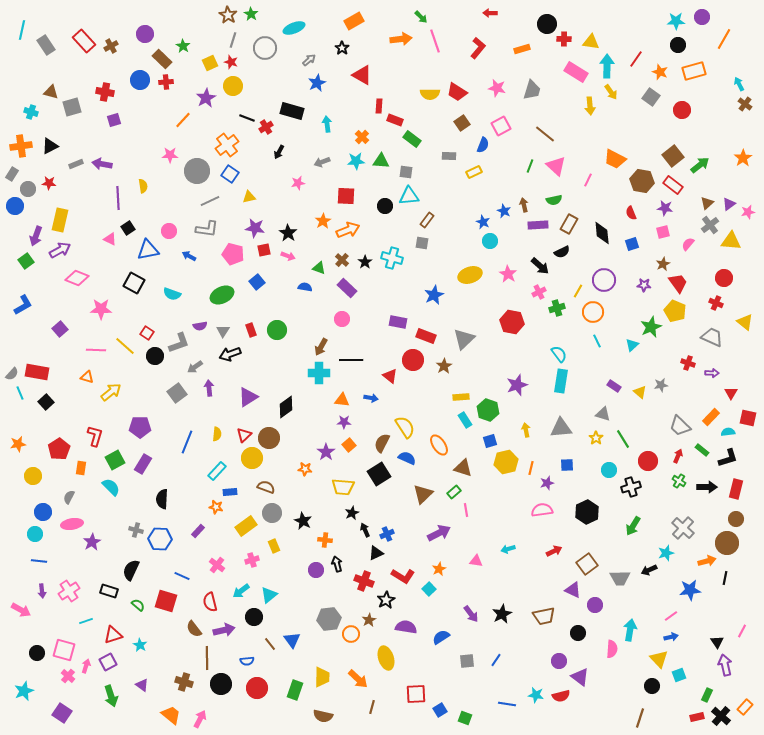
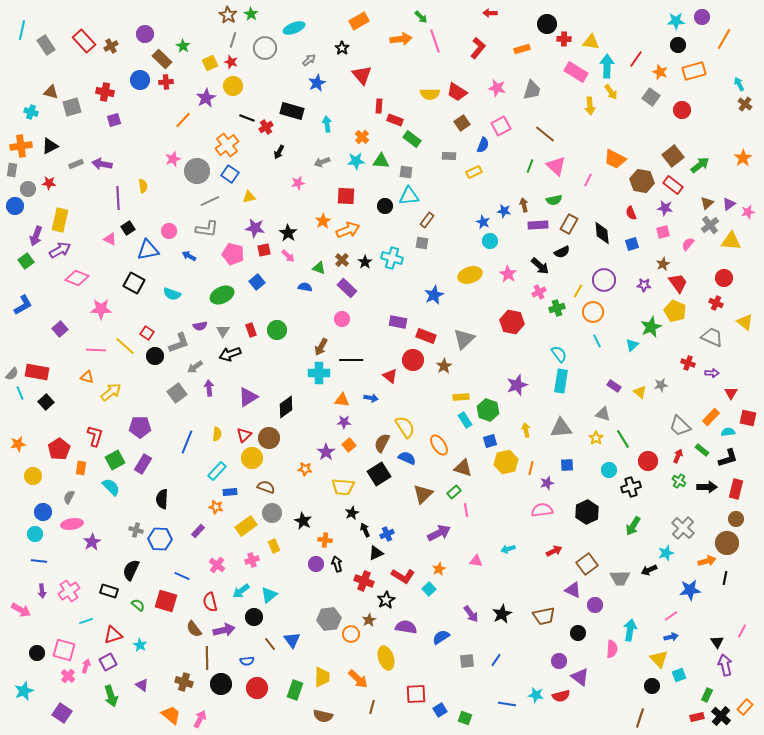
orange rectangle at (354, 21): moved 5 px right
red triangle at (362, 75): rotated 20 degrees clockwise
pink star at (170, 155): moved 3 px right, 4 px down; rotated 21 degrees counterclockwise
gray rectangle at (12, 174): moved 4 px up; rotated 24 degrees counterclockwise
blue star at (504, 211): rotated 16 degrees counterclockwise
pink arrow at (288, 256): rotated 24 degrees clockwise
purple circle at (316, 570): moved 6 px up
